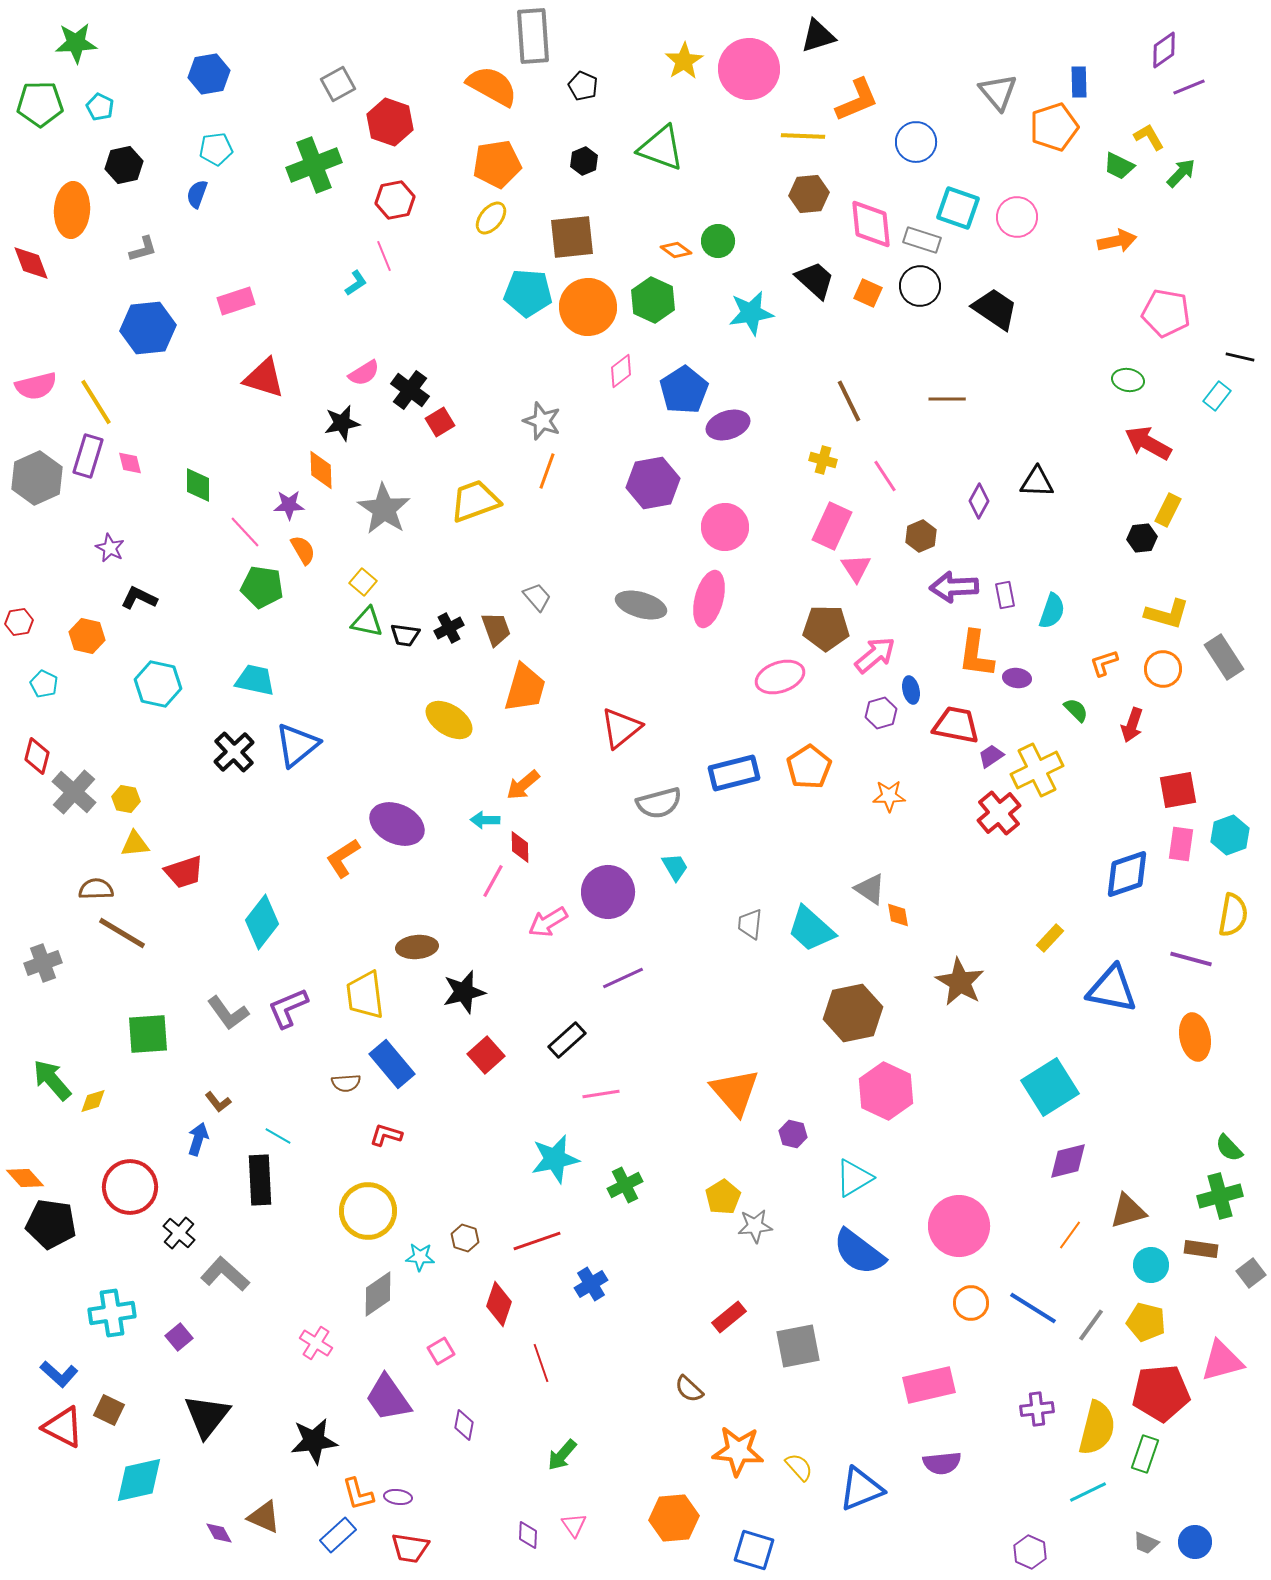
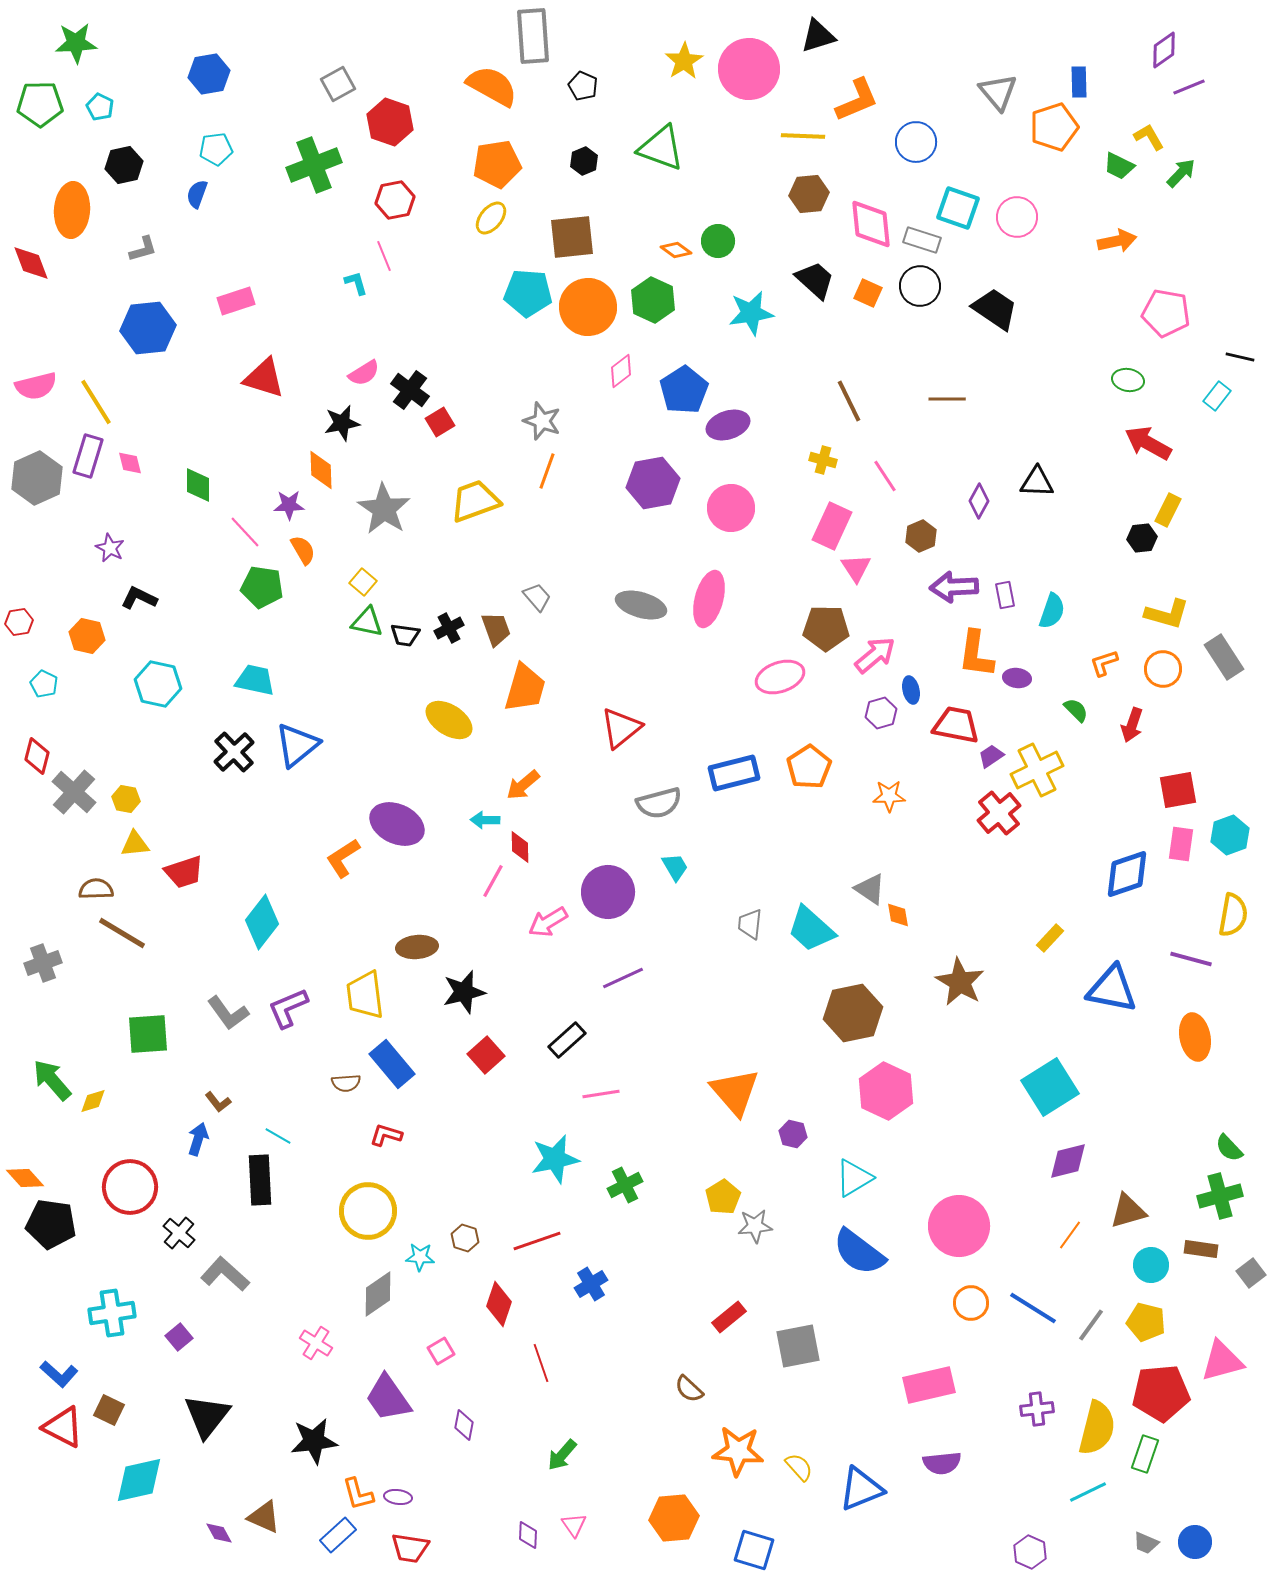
cyan L-shape at (356, 283): rotated 72 degrees counterclockwise
pink circle at (725, 527): moved 6 px right, 19 px up
